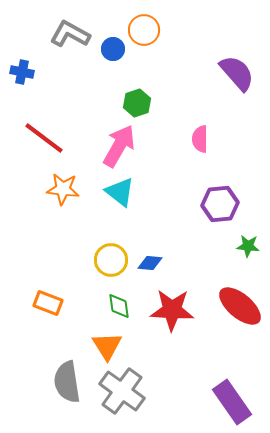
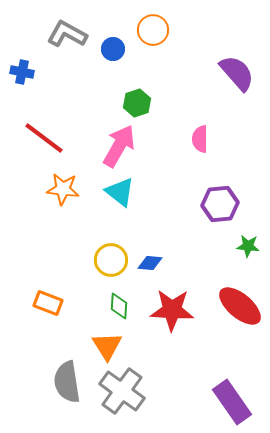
orange circle: moved 9 px right
gray L-shape: moved 3 px left
green diamond: rotated 12 degrees clockwise
